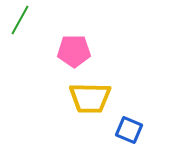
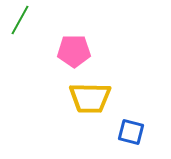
blue square: moved 2 px right, 2 px down; rotated 8 degrees counterclockwise
